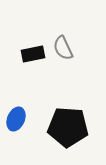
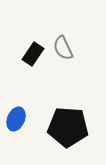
black rectangle: rotated 45 degrees counterclockwise
